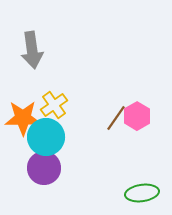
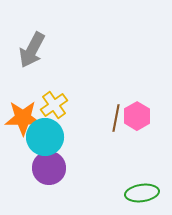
gray arrow: rotated 36 degrees clockwise
brown line: rotated 24 degrees counterclockwise
cyan circle: moved 1 px left
purple circle: moved 5 px right
